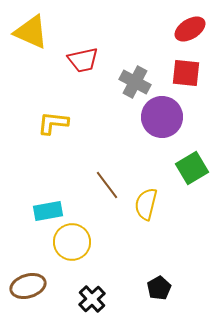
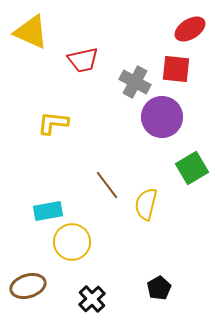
red square: moved 10 px left, 4 px up
